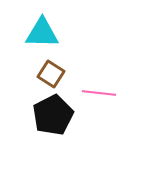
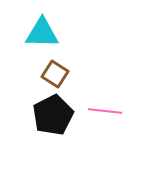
brown square: moved 4 px right
pink line: moved 6 px right, 18 px down
